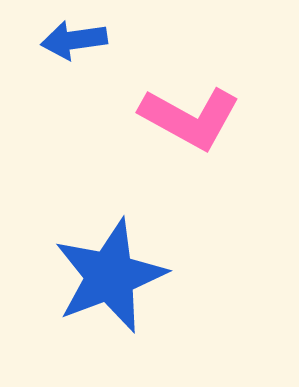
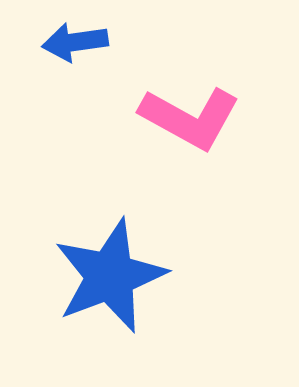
blue arrow: moved 1 px right, 2 px down
